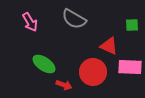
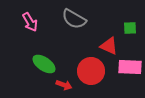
green square: moved 2 px left, 3 px down
red circle: moved 2 px left, 1 px up
